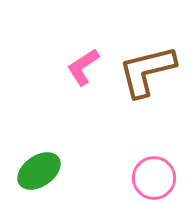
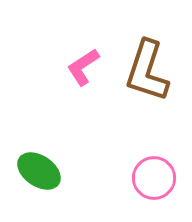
brown L-shape: rotated 58 degrees counterclockwise
green ellipse: rotated 69 degrees clockwise
